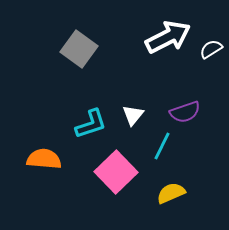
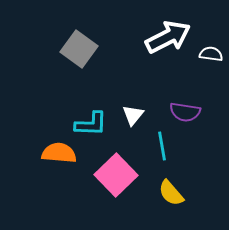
white semicircle: moved 5 px down; rotated 40 degrees clockwise
purple semicircle: rotated 28 degrees clockwise
cyan L-shape: rotated 20 degrees clockwise
cyan line: rotated 36 degrees counterclockwise
orange semicircle: moved 15 px right, 6 px up
pink square: moved 3 px down
yellow semicircle: rotated 108 degrees counterclockwise
